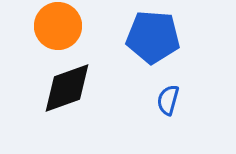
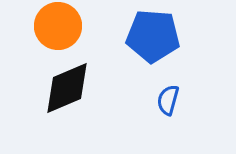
blue pentagon: moved 1 px up
black diamond: rotated 4 degrees counterclockwise
